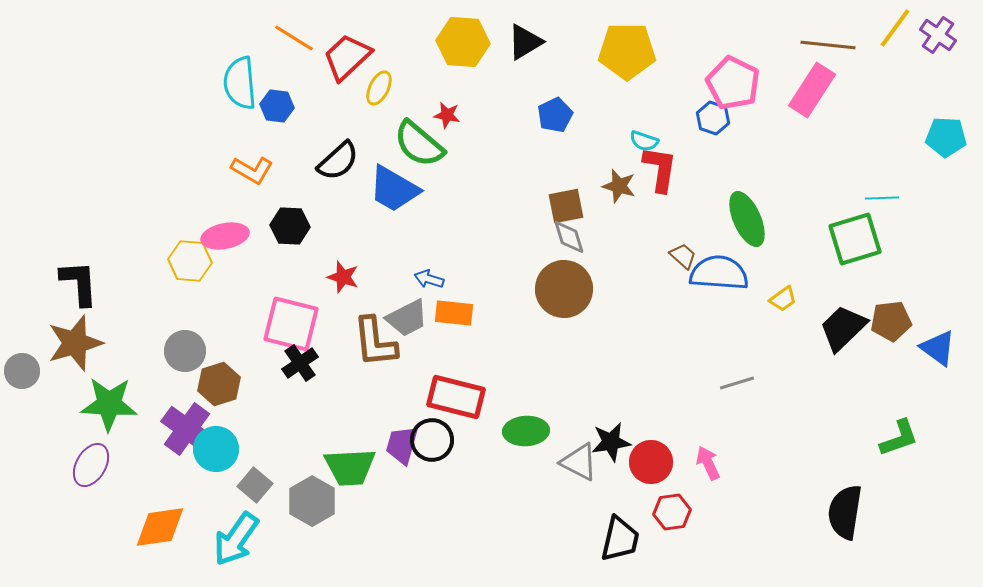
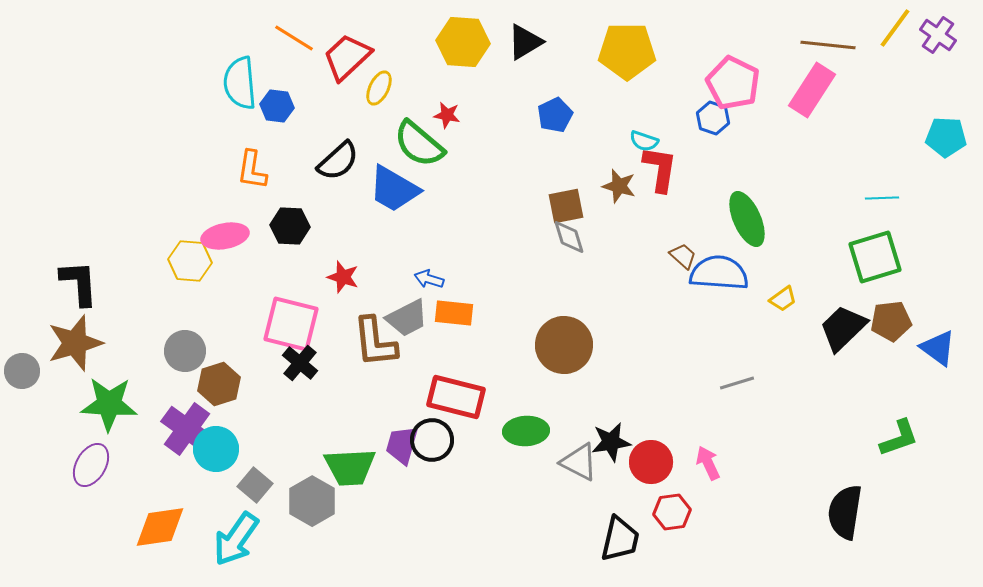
orange L-shape at (252, 170): rotated 69 degrees clockwise
green square at (855, 239): moved 20 px right, 18 px down
brown circle at (564, 289): moved 56 px down
black cross at (300, 363): rotated 15 degrees counterclockwise
